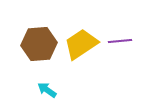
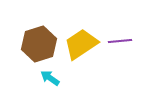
brown hexagon: rotated 12 degrees counterclockwise
cyan arrow: moved 3 px right, 12 px up
